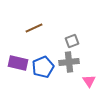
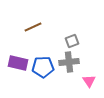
brown line: moved 1 px left, 1 px up
blue pentagon: rotated 20 degrees clockwise
